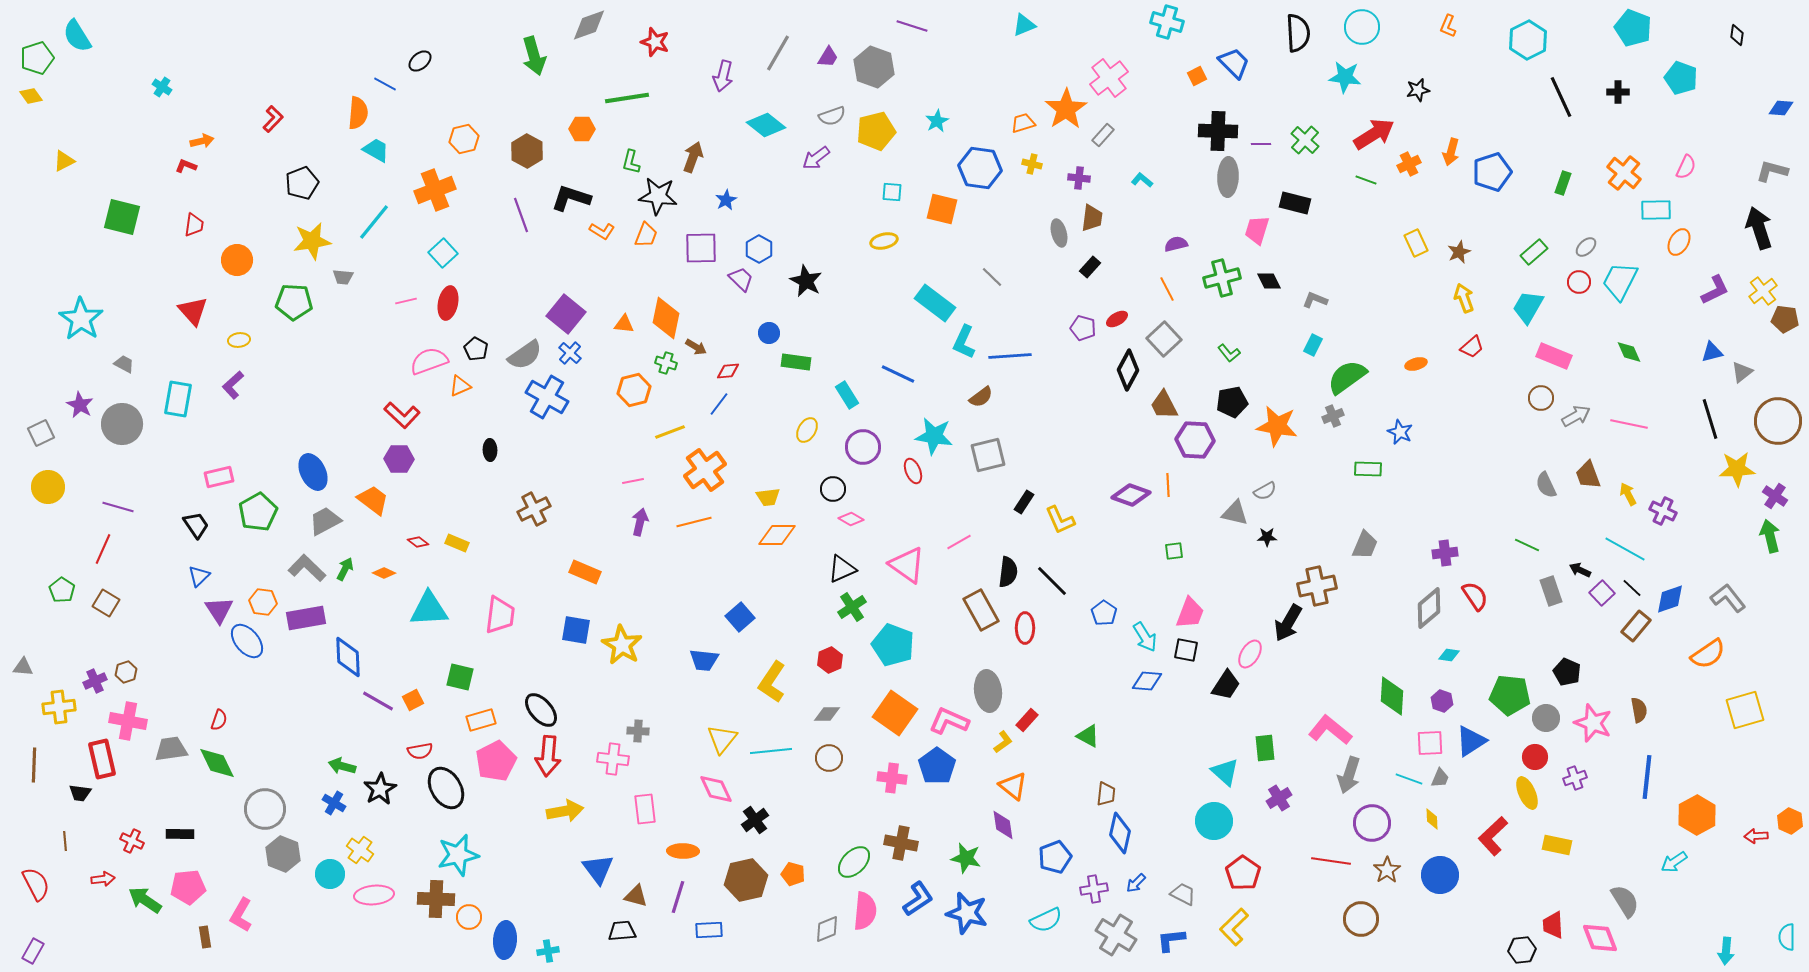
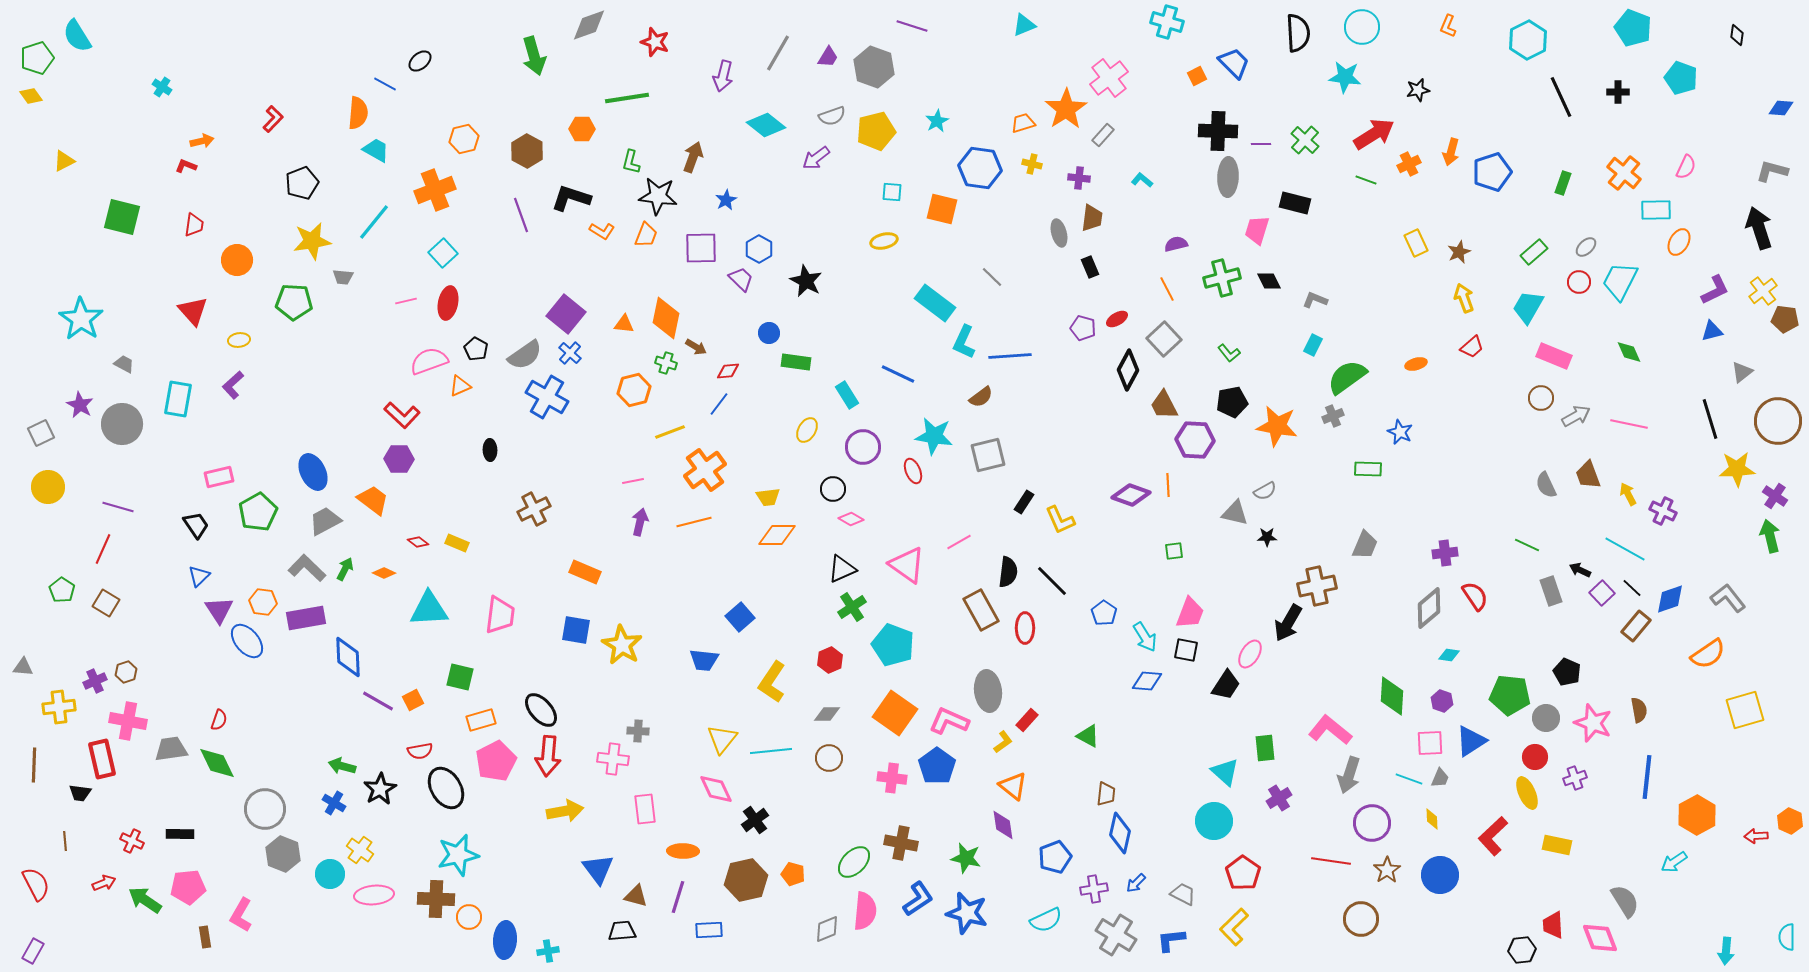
black rectangle at (1090, 267): rotated 65 degrees counterclockwise
blue triangle at (1712, 352): moved 21 px up
red arrow at (103, 879): moved 1 px right, 4 px down; rotated 15 degrees counterclockwise
